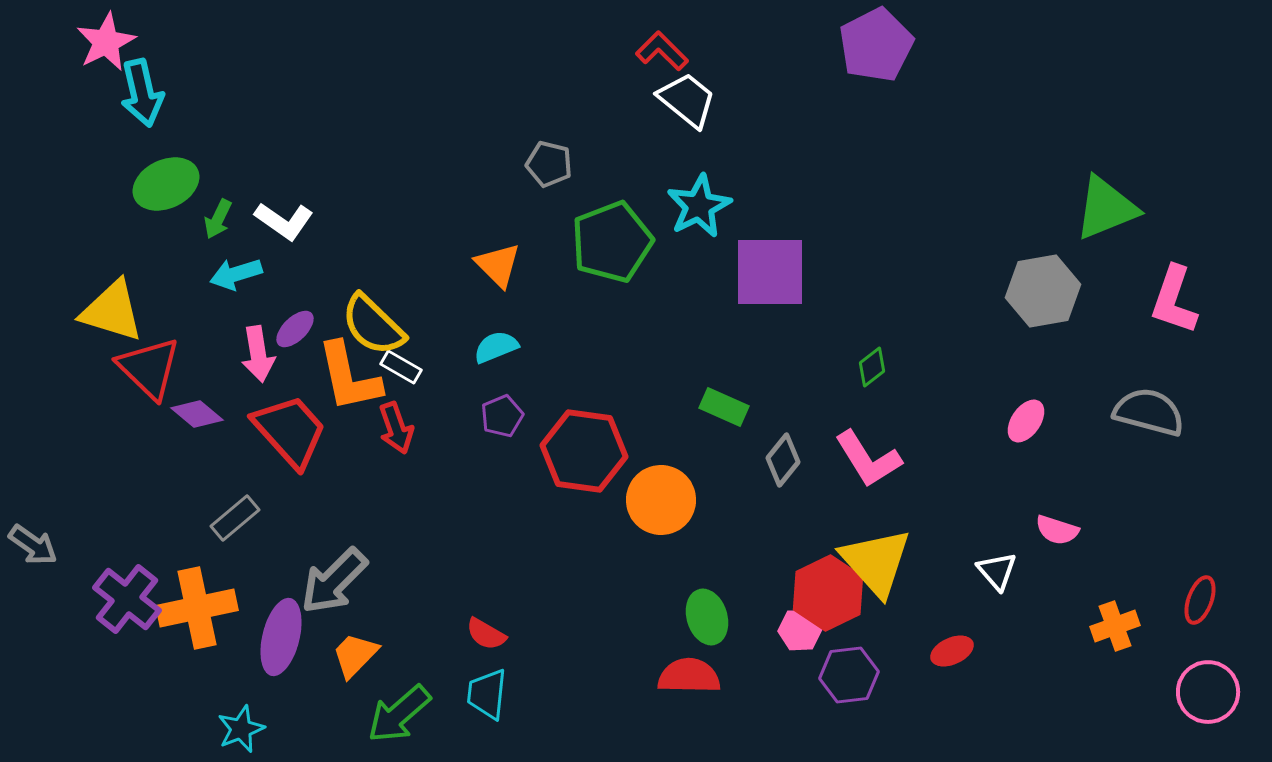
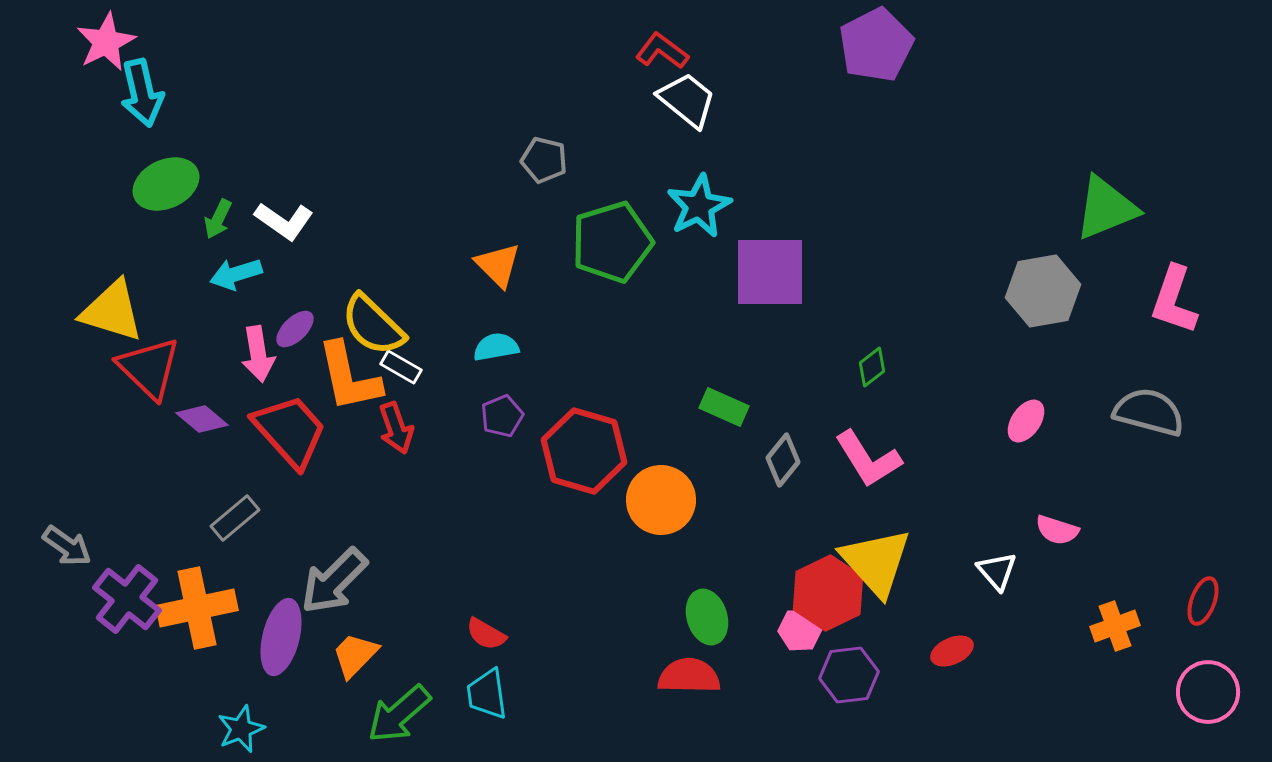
red L-shape at (662, 51): rotated 8 degrees counterclockwise
gray pentagon at (549, 164): moved 5 px left, 4 px up
green pentagon at (612, 242): rotated 4 degrees clockwise
cyan semicircle at (496, 347): rotated 12 degrees clockwise
purple diamond at (197, 414): moved 5 px right, 5 px down
red hexagon at (584, 451): rotated 8 degrees clockwise
gray arrow at (33, 545): moved 34 px right, 1 px down
red ellipse at (1200, 600): moved 3 px right, 1 px down
cyan trapezoid at (487, 694): rotated 14 degrees counterclockwise
